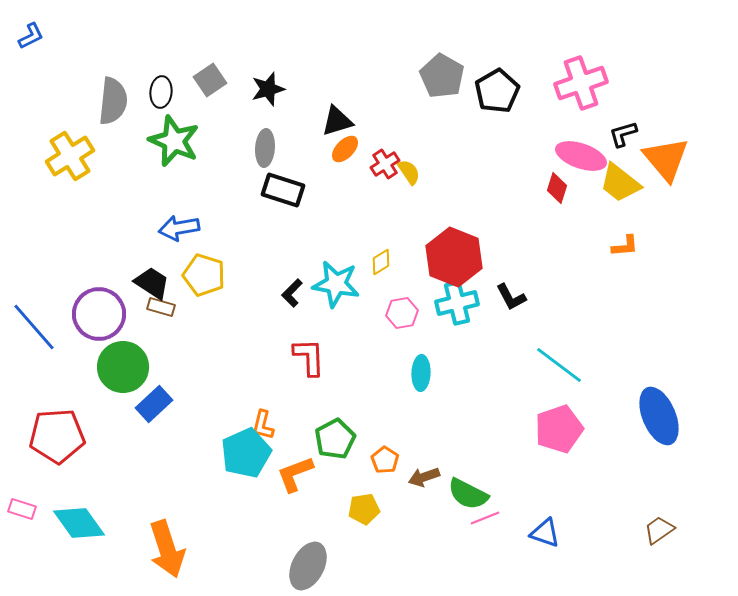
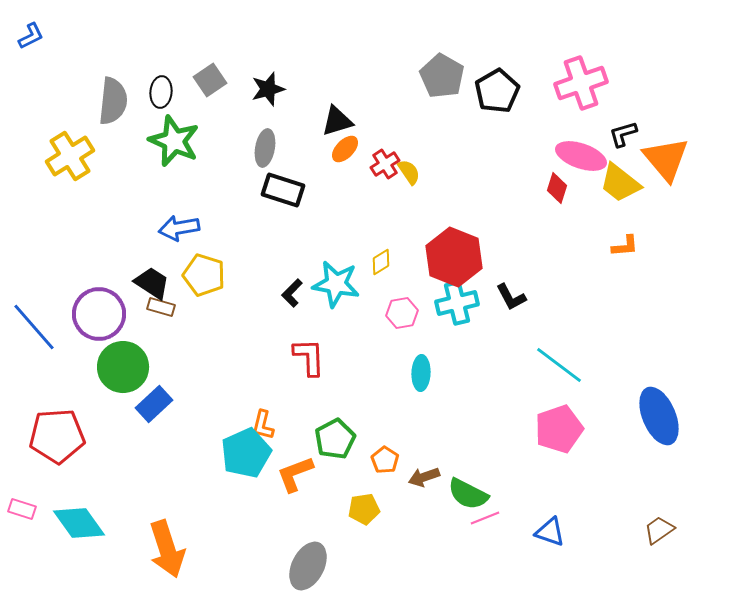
gray ellipse at (265, 148): rotated 6 degrees clockwise
blue triangle at (545, 533): moved 5 px right, 1 px up
